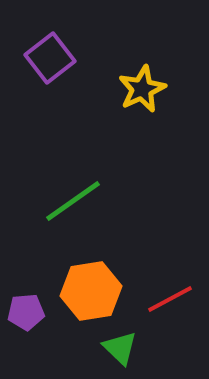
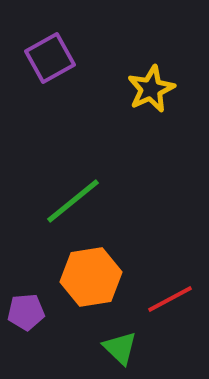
purple square: rotated 9 degrees clockwise
yellow star: moved 9 px right
green line: rotated 4 degrees counterclockwise
orange hexagon: moved 14 px up
